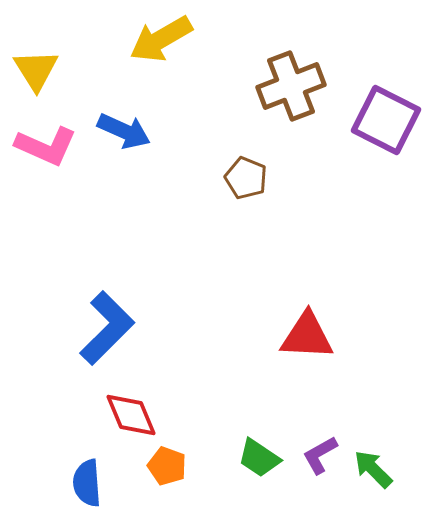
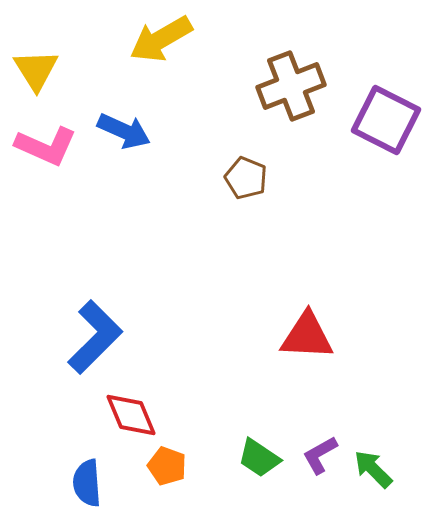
blue L-shape: moved 12 px left, 9 px down
